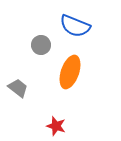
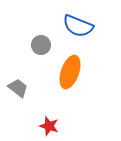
blue semicircle: moved 3 px right
red star: moved 7 px left
